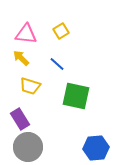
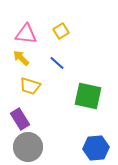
blue line: moved 1 px up
green square: moved 12 px right
